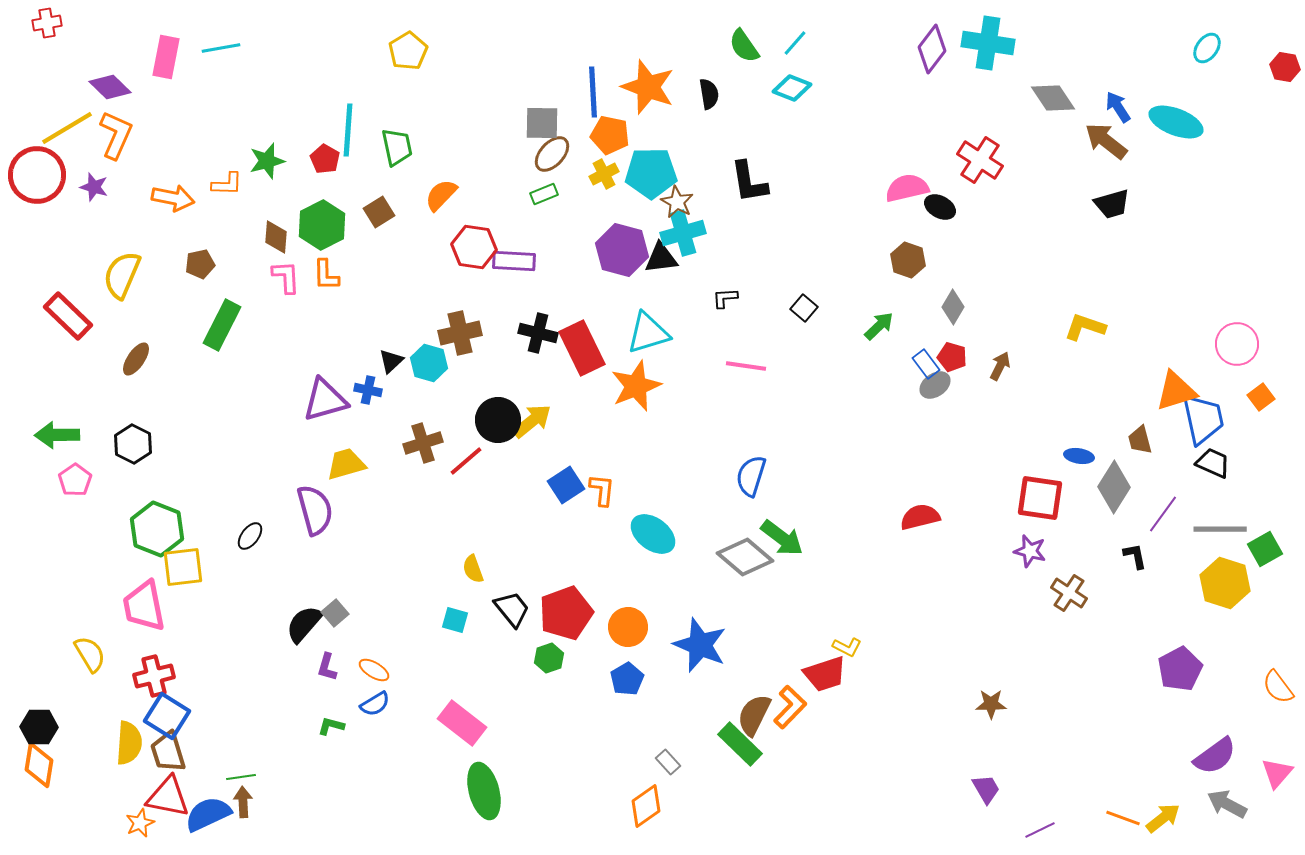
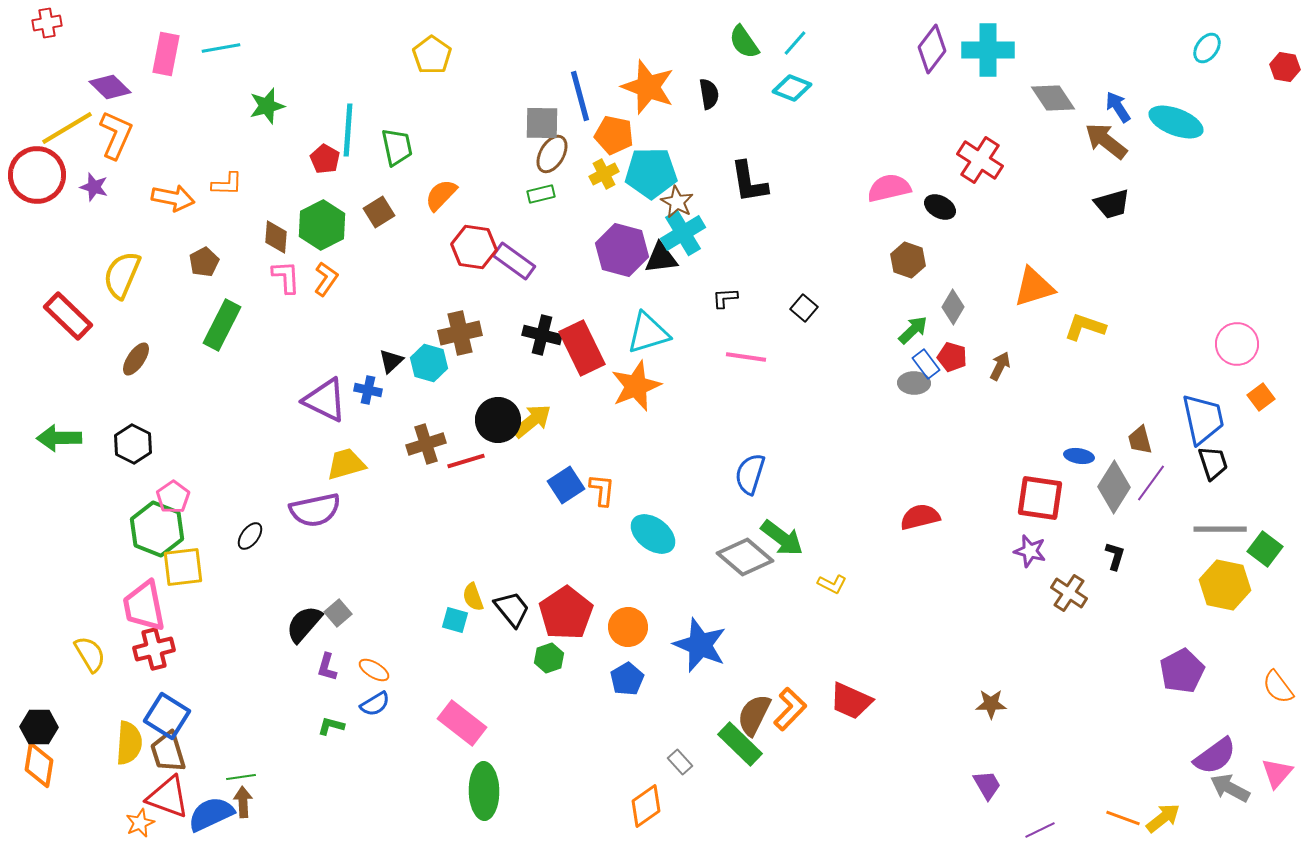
cyan cross at (988, 43): moved 7 px down; rotated 9 degrees counterclockwise
green semicircle at (744, 46): moved 4 px up
yellow pentagon at (408, 51): moved 24 px right, 4 px down; rotated 6 degrees counterclockwise
pink rectangle at (166, 57): moved 3 px up
blue line at (593, 92): moved 13 px left, 4 px down; rotated 12 degrees counterclockwise
orange pentagon at (610, 135): moved 4 px right
brown ellipse at (552, 154): rotated 12 degrees counterclockwise
green star at (267, 161): moved 55 px up
pink semicircle at (907, 188): moved 18 px left
green rectangle at (544, 194): moved 3 px left; rotated 8 degrees clockwise
cyan cross at (683, 233): rotated 15 degrees counterclockwise
purple rectangle at (514, 261): rotated 33 degrees clockwise
brown pentagon at (200, 264): moved 4 px right, 2 px up; rotated 16 degrees counterclockwise
orange L-shape at (326, 275): moved 4 px down; rotated 144 degrees counterclockwise
green arrow at (879, 326): moved 34 px right, 4 px down
black cross at (538, 333): moved 4 px right, 2 px down
pink line at (746, 366): moved 9 px up
gray ellipse at (935, 385): moved 21 px left, 2 px up; rotated 36 degrees clockwise
orange triangle at (1176, 391): moved 142 px left, 104 px up
purple triangle at (325, 400): rotated 42 degrees clockwise
green arrow at (57, 435): moved 2 px right, 3 px down
brown cross at (423, 443): moved 3 px right, 1 px down
red line at (466, 461): rotated 24 degrees clockwise
black trapezoid at (1213, 463): rotated 48 degrees clockwise
blue semicircle at (751, 476): moved 1 px left, 2 px up
pink pentagon at (75, 480): moved 98 px right, 17 px down
purple semicircle at (315, 510): rotated 93 degrees clockwise
purple line at (1163, 514): moved 12 px left, 31 px up
green square at (1265, 549): rotated 24 degrees counterclockwise
black L-shape at (1135, 556): moved 20 px left; rotated 28 degrees clockwise
yellow semicircle at (473, 569): moved 28 px down
yellow hexagon at (1225, 583): moved 2 px down; rotated 6 degrees counterclockwise
gray square at (335, 613): moved 3 px right
red pentagon at (566, 613): rotated 14 degrees counterclockwise
yellow L-shape at (847, 647): moved 15 px left, 63 px up
purple pentagon at (1180, 669): moved 2 px right, 2 px down
red trapezoid at (825, 674): moved 26 px right, 27 px down; rotated 42 degrees clockwise
red cross at (154, 676): moved 27 px up
orange L-shape at (790, 707): moved 2 px down
gray rectangle at (668, 762): moved 12 px right
purple trapezoid at (986, 789): moved 1 px right, 4 px up
green ellipse at (484, 791): rotated 14 degrees clockwise
red triangle at (168, 797): rotated 9 degrees clockwise
gray arrow at (1227, 804): moved 3 px right, 16 px up
blue semicircle at (208, 814): moved 3 px right
